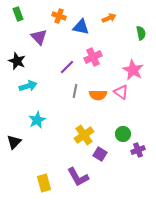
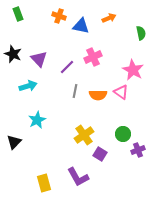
blue triangle: moved 1 px up
purple triangle: moved 22 px down
black star: moved 4 px left, 7 px up
